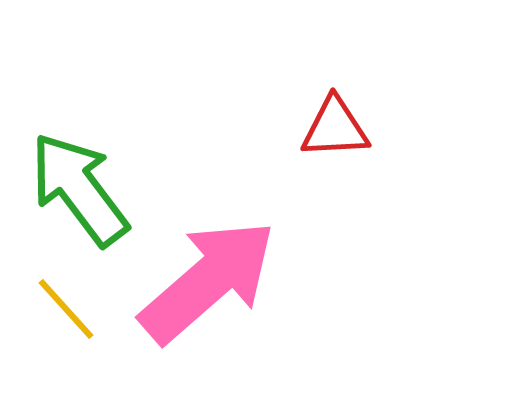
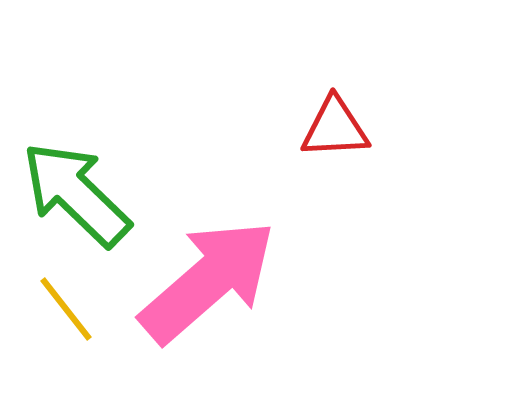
green arrow: moved 3 px left, 5 px down; rotated 9 degrees counterclockwise
yellow line: rotated 4 degrees clockwise
